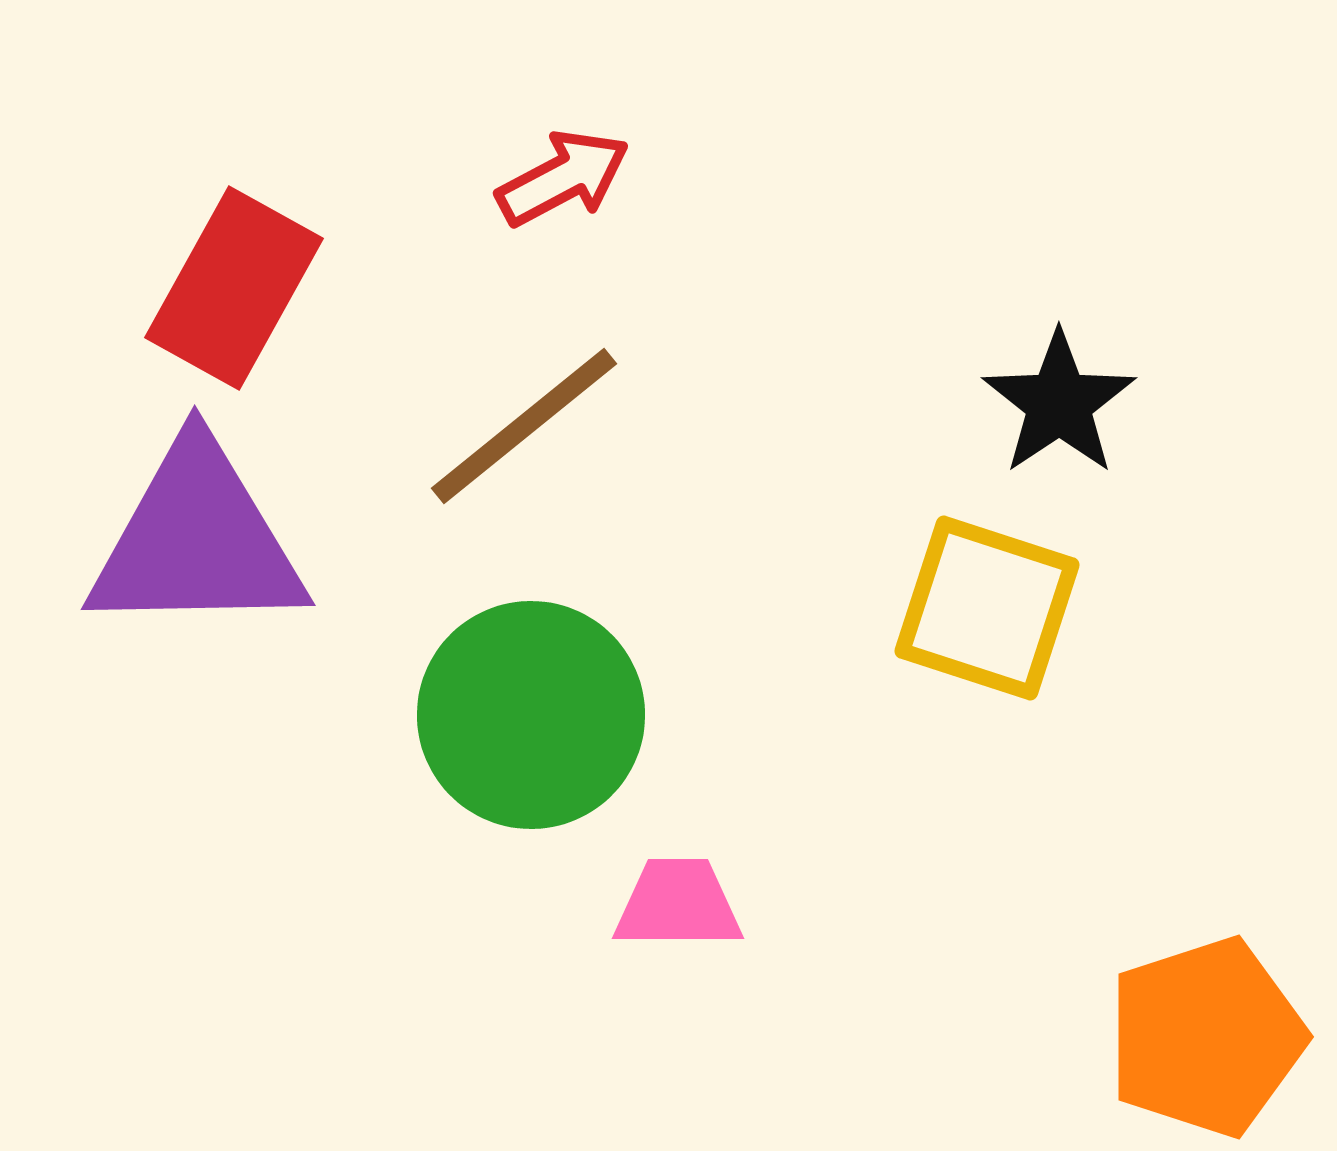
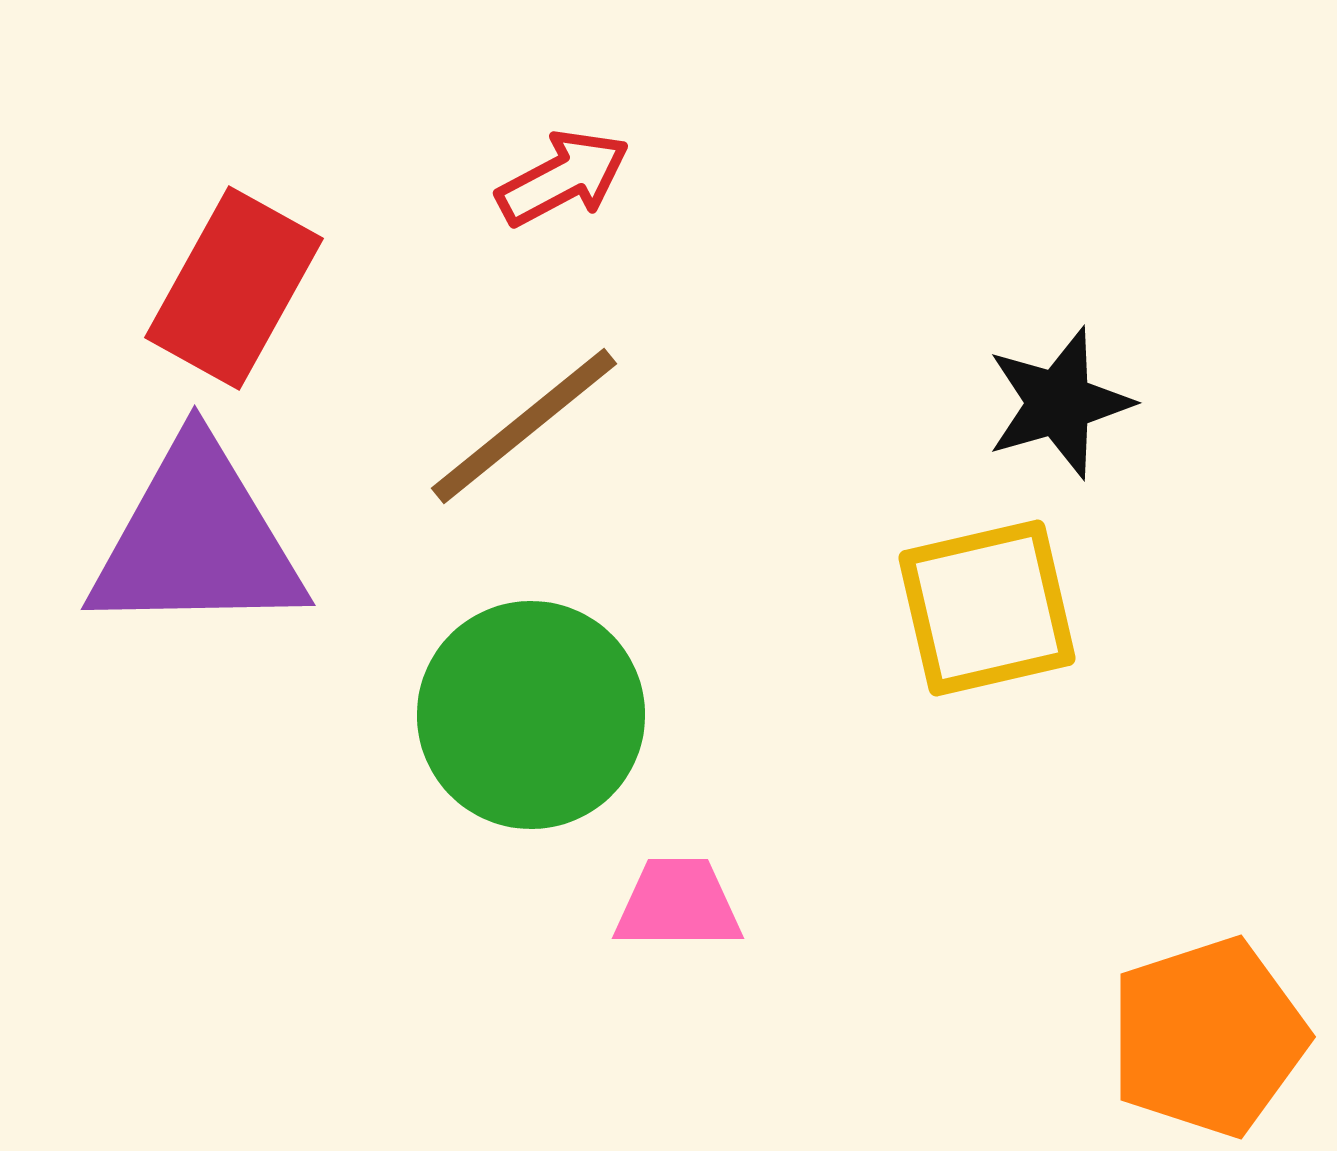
black star: rotated 18 degrees clockwise
yellow square: rotated 31 degrees counterclockwise
orange pentagon: moved 2 px right
